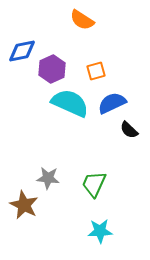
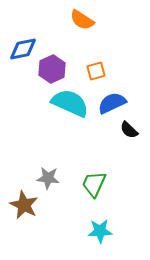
blue diamond: moved 1 px right, 2 px up
